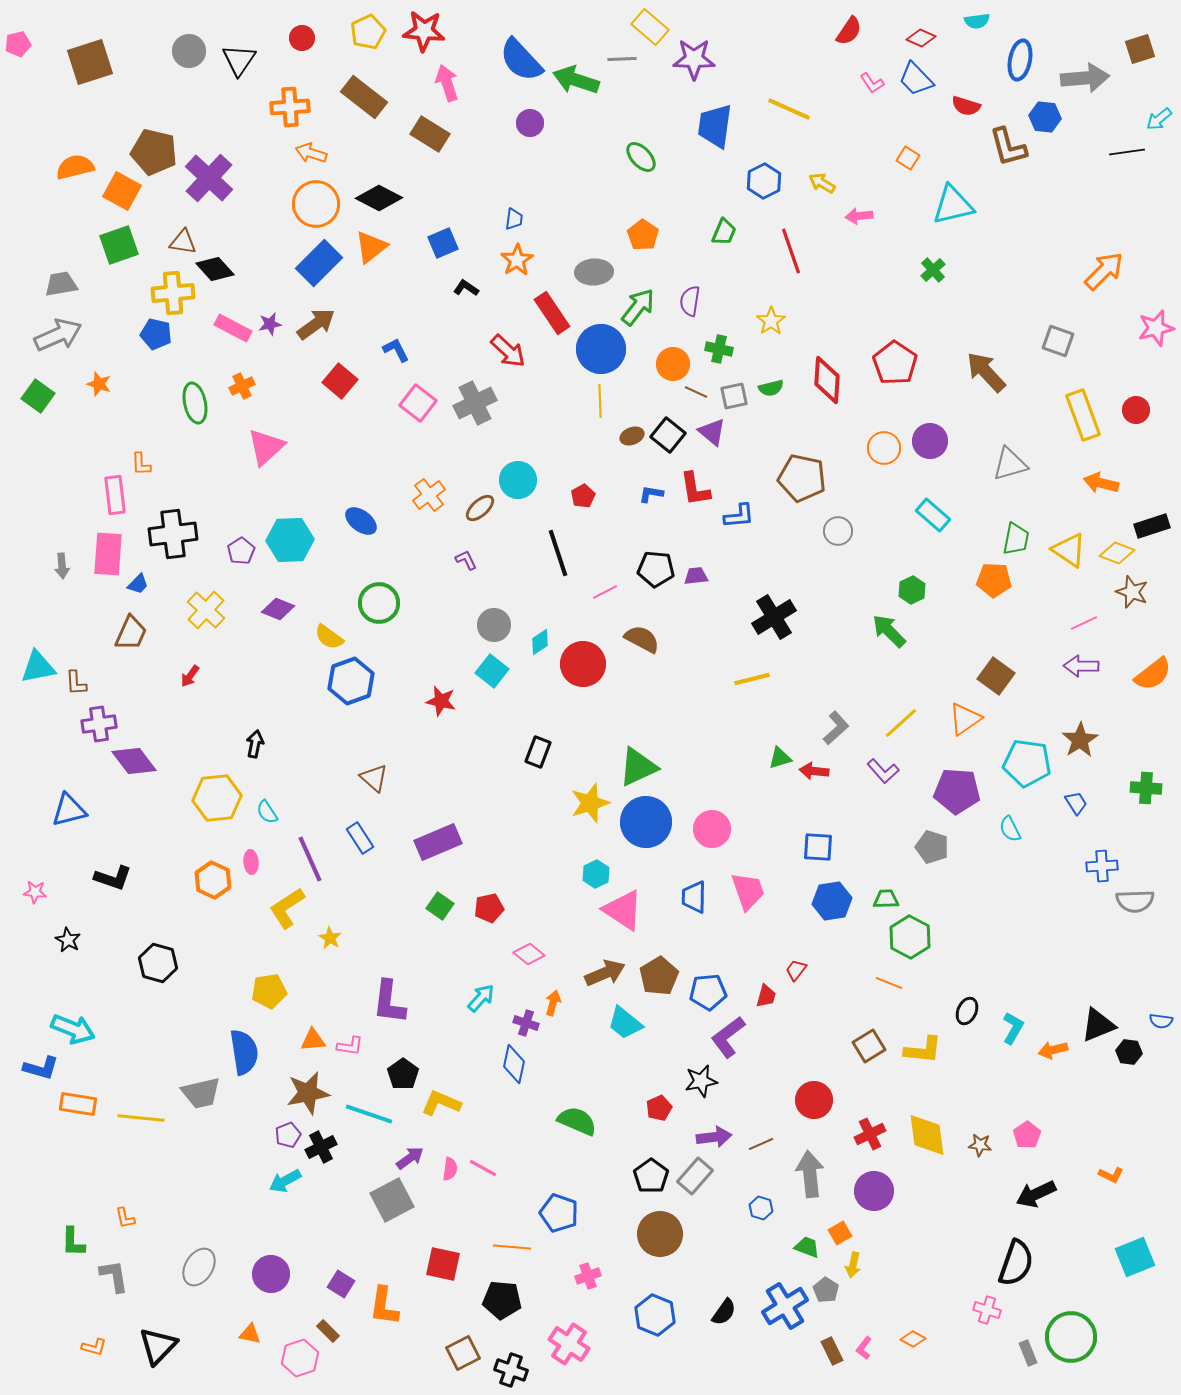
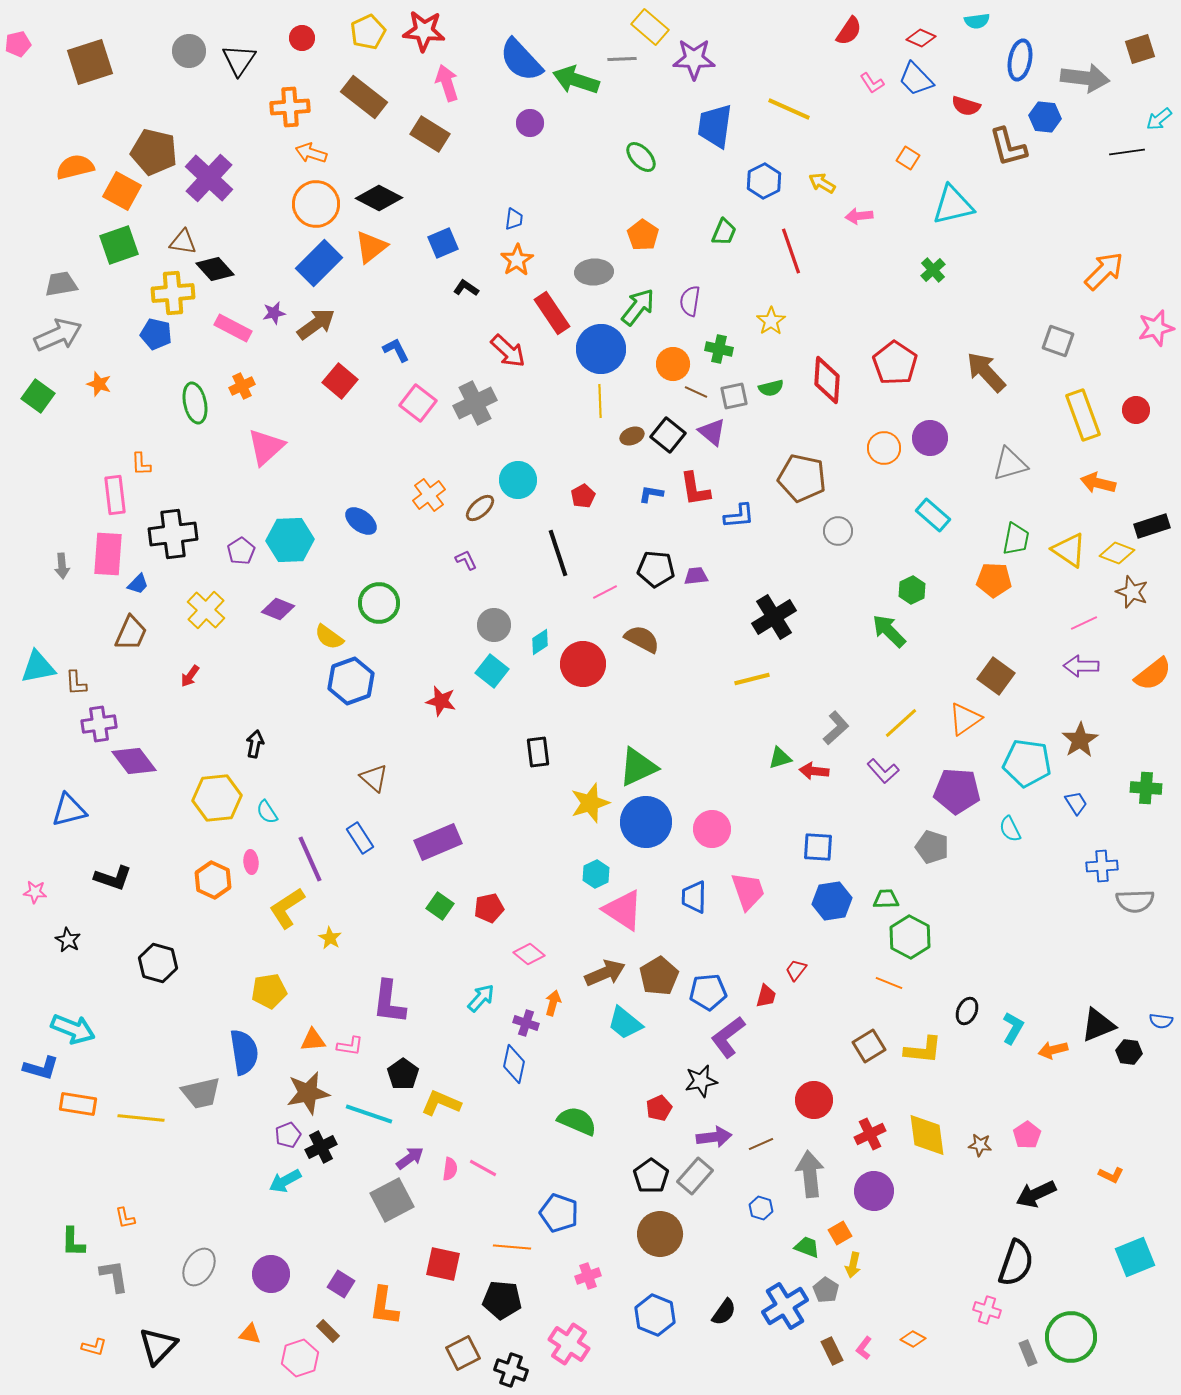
gray arrow at (1085, 78): rotated 12 degrees clockwise
purple star at (270, 324): moved 4 px right, 11 px up
purple circle at (930, 441): moved 3 px up
orange arrow at (1101, 483): moved 3 px left
black rectangle at (538, 752): rotated 28 degrees counterclockwise
